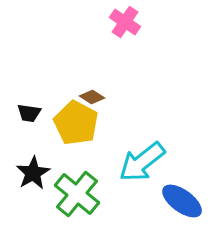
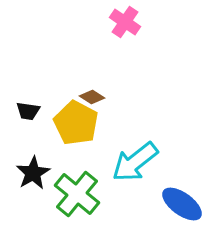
black trapezoid: moved 1 px left, 2 px up
cyan arrow: moved 7 px left
blue ellipse: moved 3 px down
